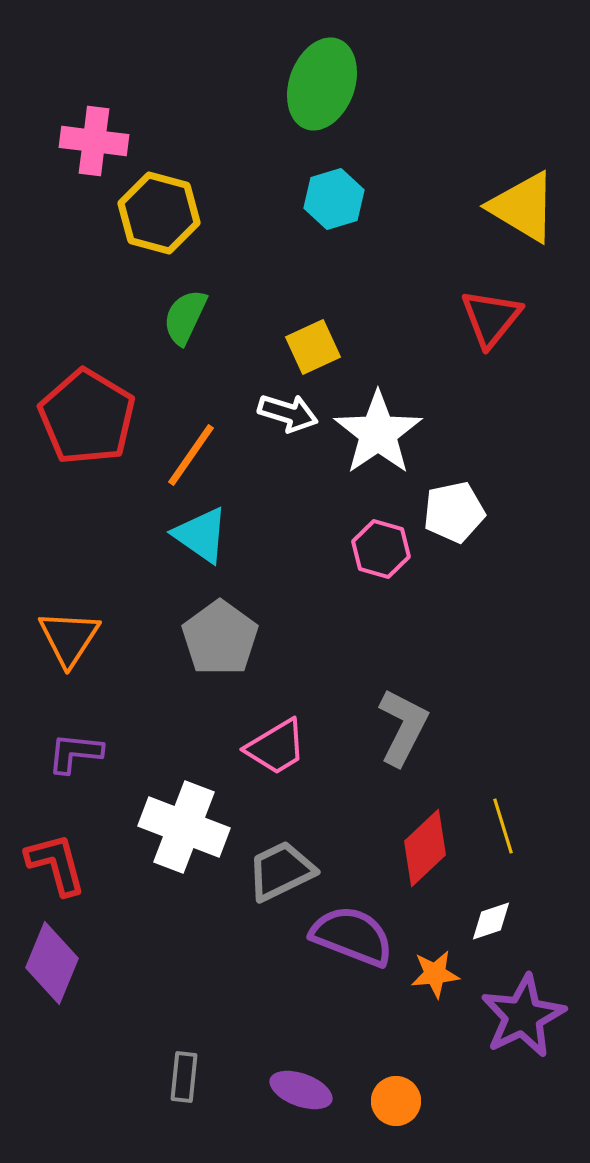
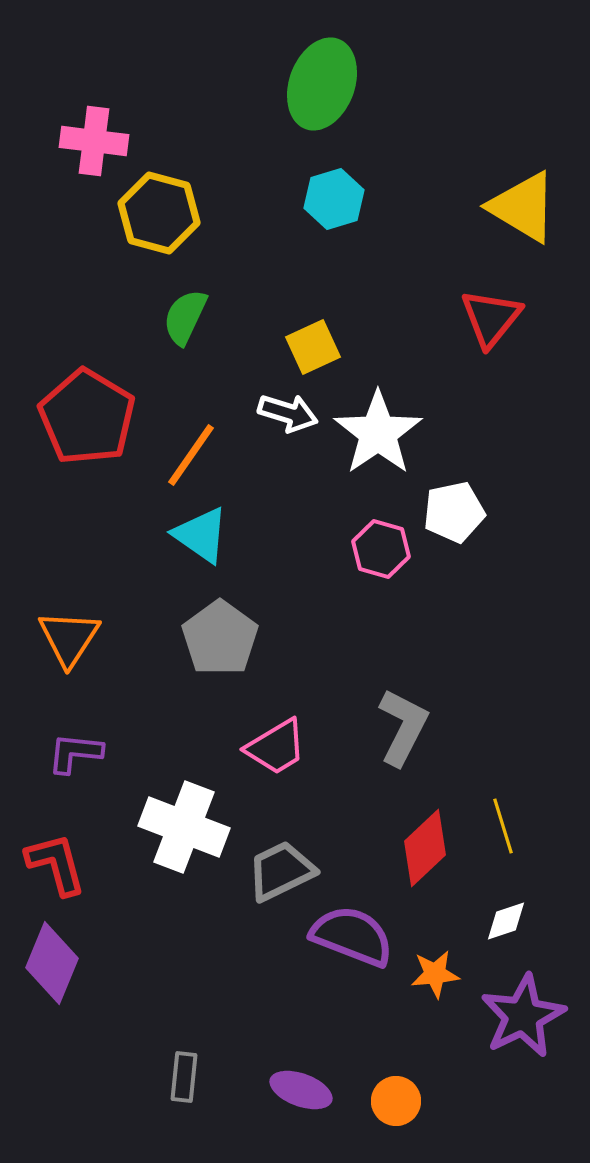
white diamond: moved 15 px right
